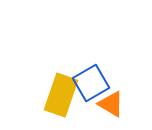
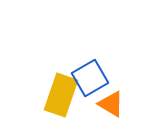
blue square: moved 1 px left, 5 px up
